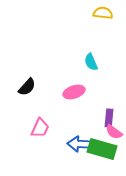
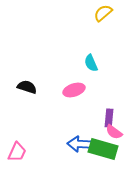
yellow semicircle: rotated 48 degrees counterclockwise
cyan semicircle: moved 1 px down
black semicircle: rotated 114 degrees counterclockwise
pink ellipse: moved 2 px up
pink trapezoid: moved 23 px left, 24 px down
green rectangle: moved 1 px right
